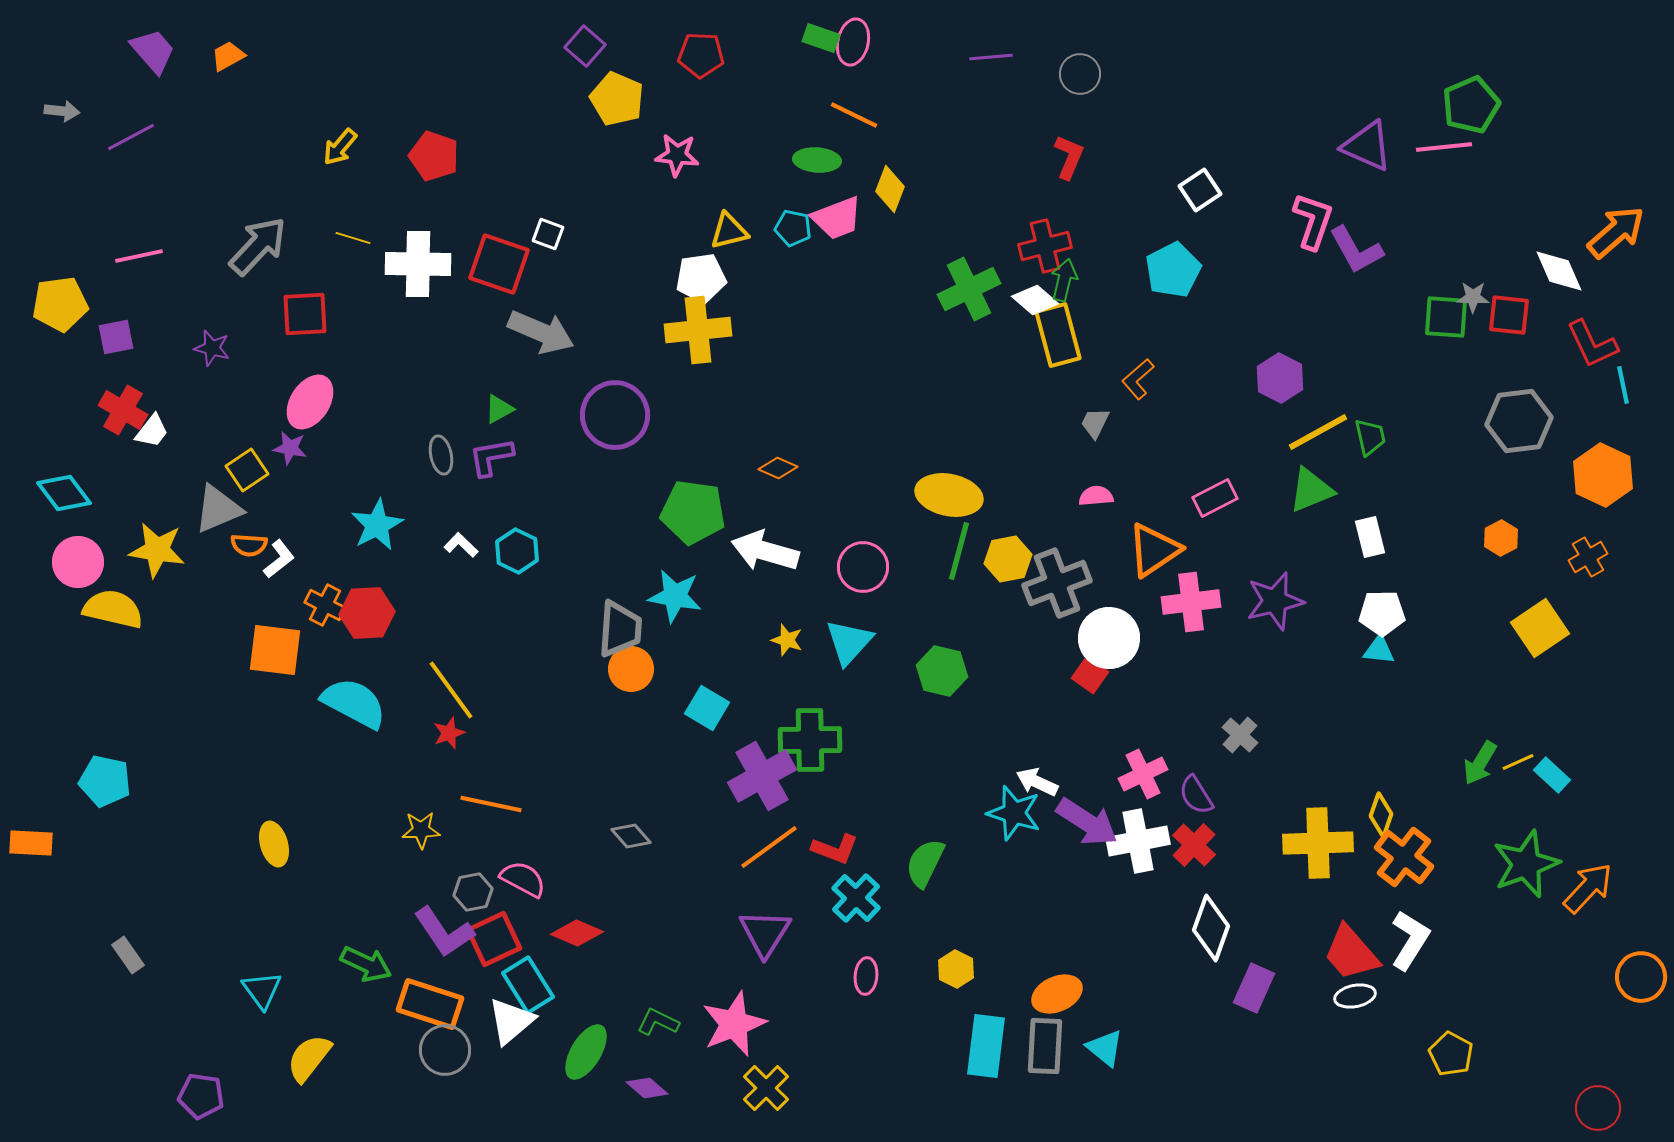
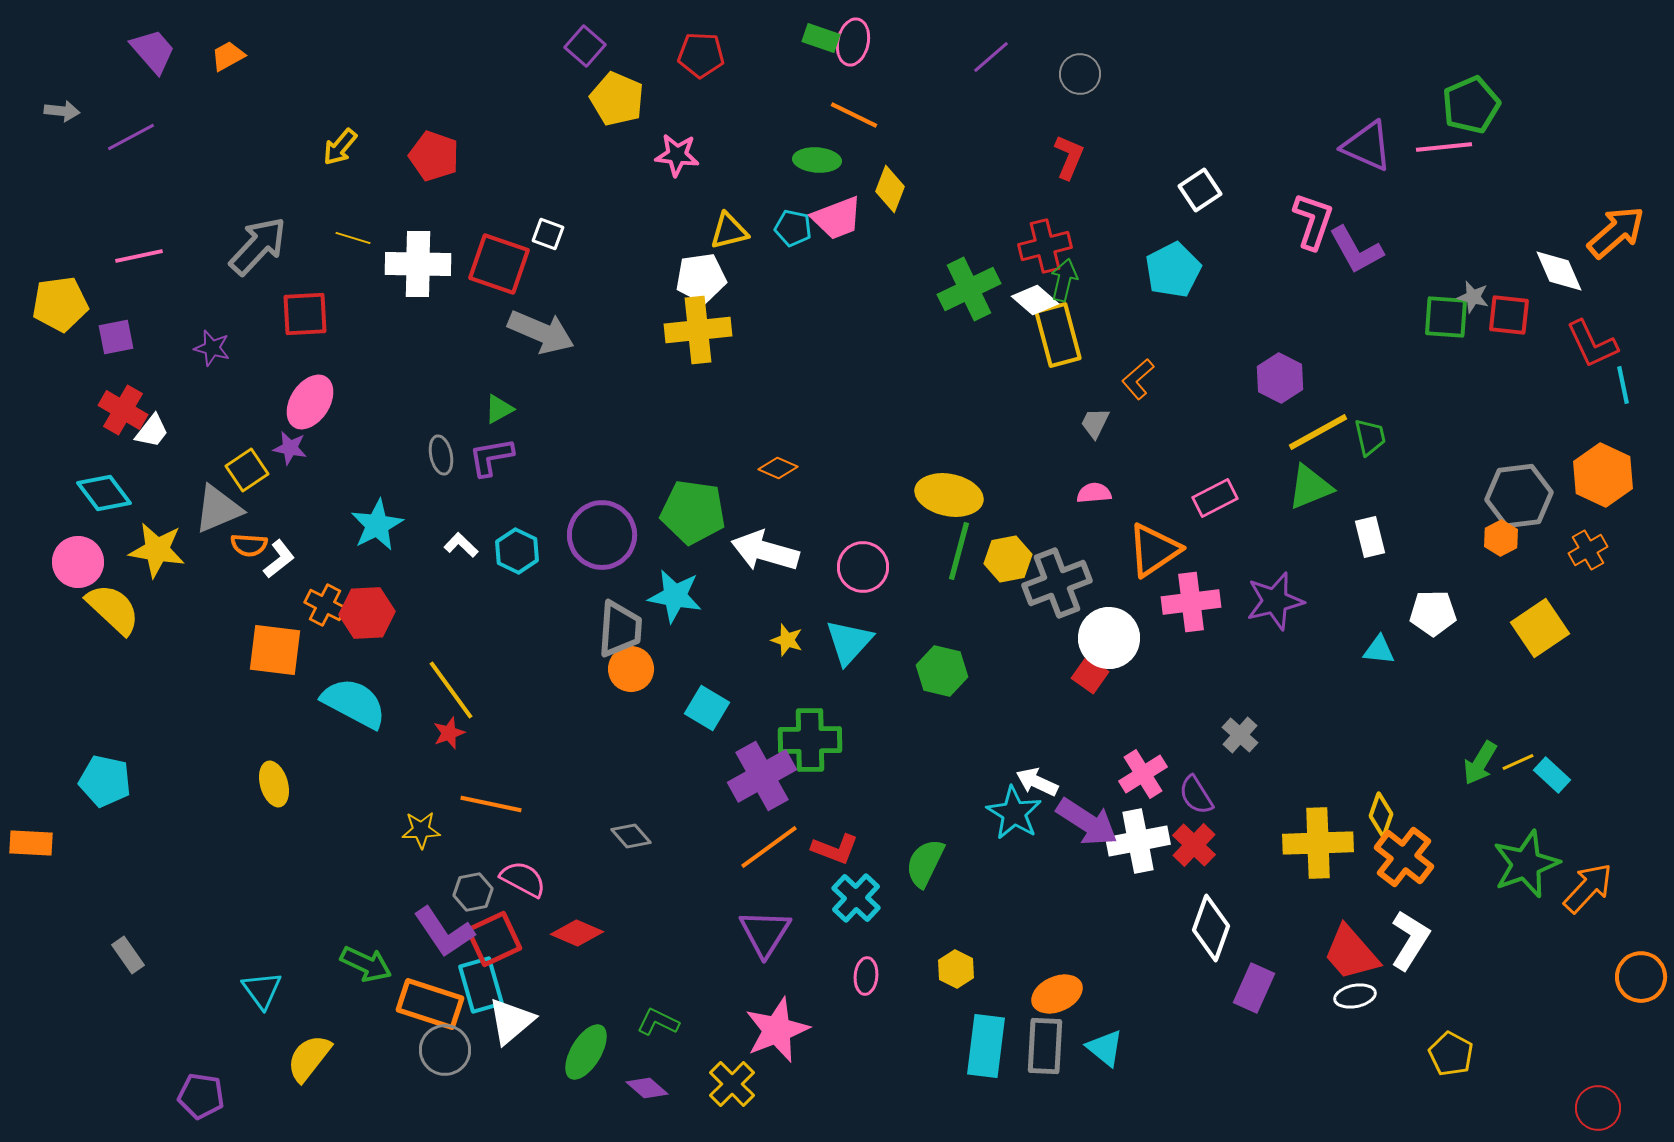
purple line at (991, 57): rotated 36 degrees counterclockwise
gray star at (1473, 297): rotated 12 degrees clockwise
purple circle at (615, 415): moved 13 px left, 120 px down
gray hexagon at (1519, 421): moved 75 px down
green triangle at (1311, 490): moved 1 px left, 3 px up
cyan diamond at (64, 493): moved 40 px right
pink semicircle at (1096, 496): moved 2 px left, 3 px up
orange cross at (1588, 557): moved 7 px up
yellow semicircle at (113, 609): rotated 30 degrees clockwise
white pentagon at (1382, 613): moved 51 px right
pink cross at (1143, 774): rotated 6 degrees counterclockwise
cyan star at (1014, 813): rotated 14 degrees clockwise
yellow ellipse at (274, 844): moved 60 px up
cyan rectangle at (528, 985): moved 47 px left; rotated 16 degrees clockwise
pink star at (734, 1024): moved 43 px right, 6 px down
yellow cross at (766, 1088): moved 34 px left, 4 px up
